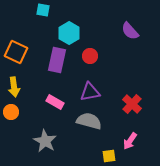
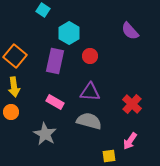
cyan square: rotated 24 degrees clockwise
orange square: moved 1 px left, 4 px down; rotated 15 degrees clockwise
purple rectangle: moved 2 px left, 1 px down
purple triangle: rotated 15 degrees clockwise
gray star: moved 7 px up
